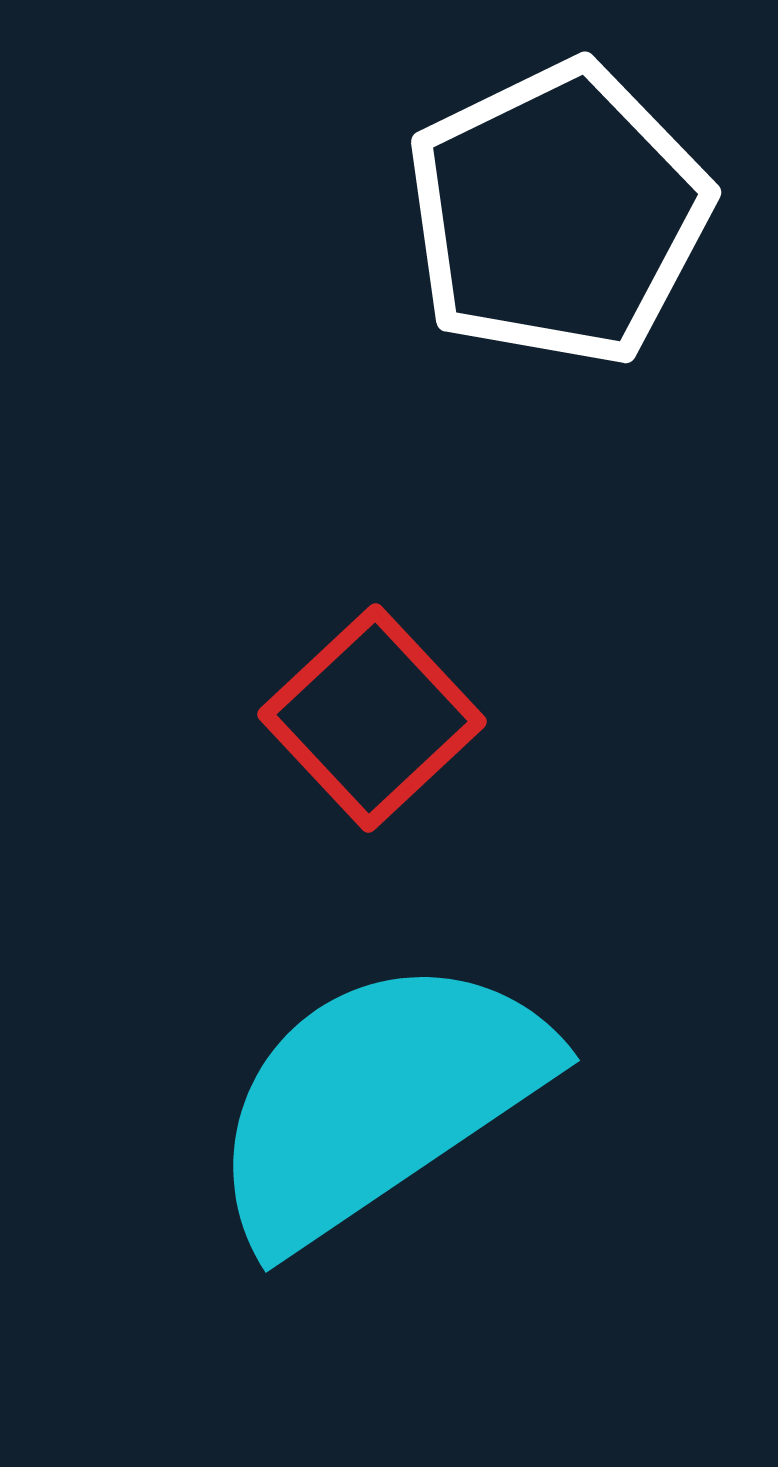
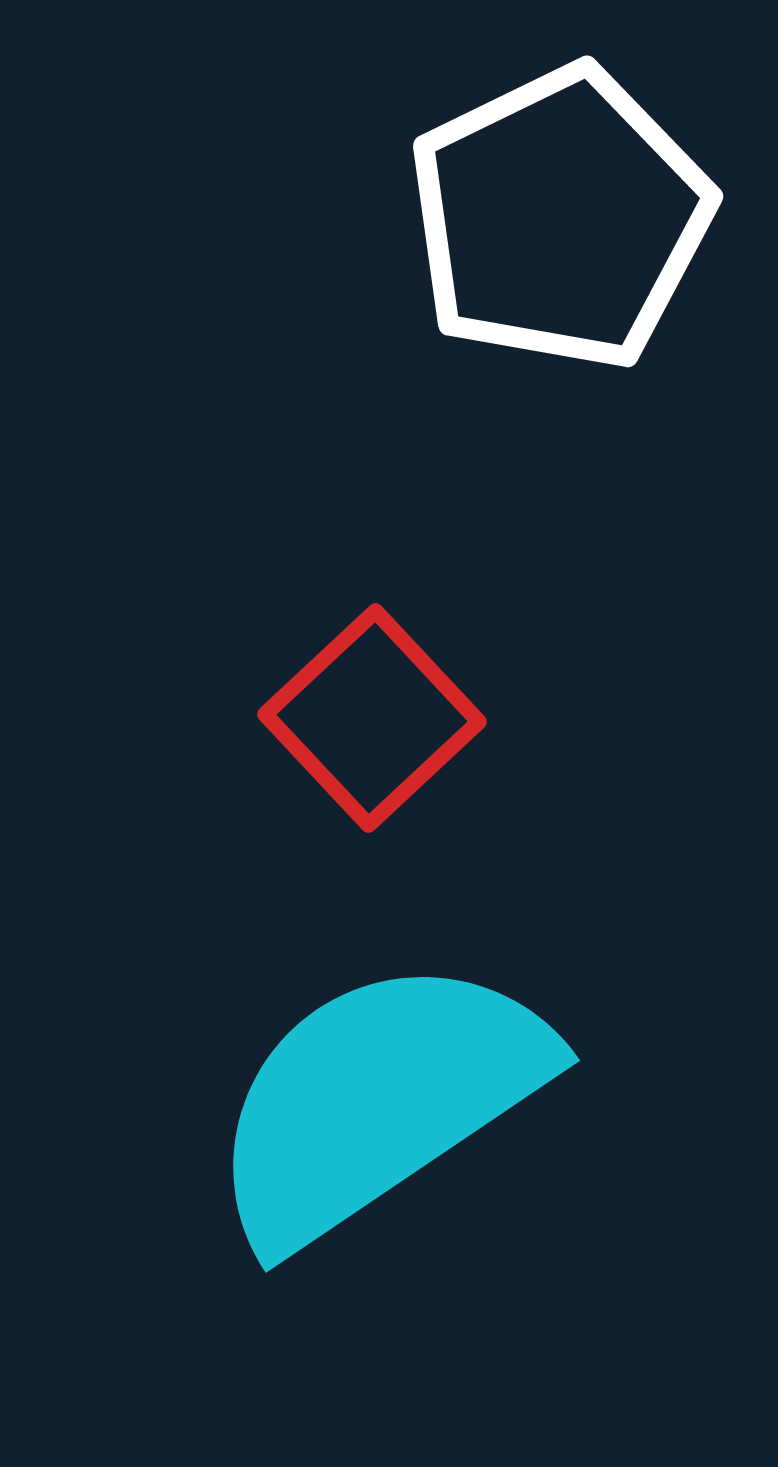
white pentagon: moved 2 px right, 4 px down
